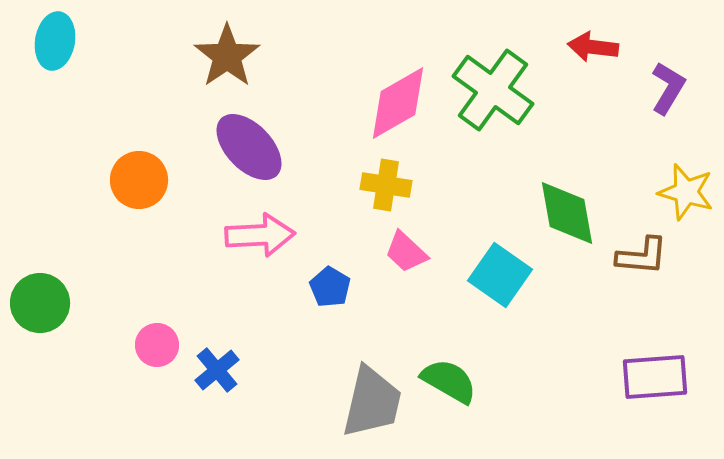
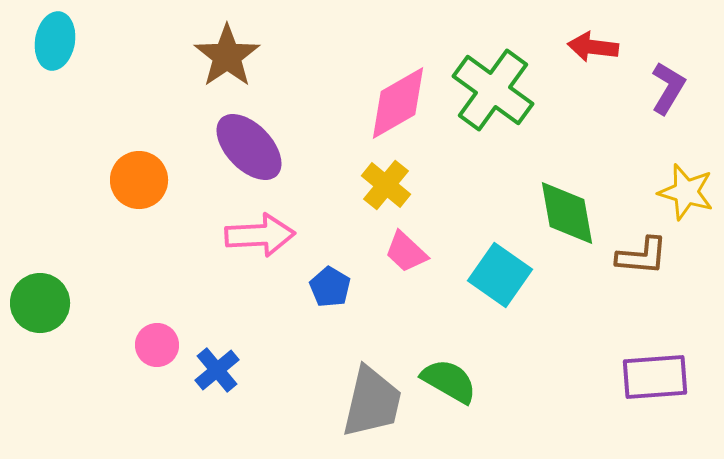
yellow cross: rotated 30 degrees clockwise
